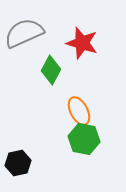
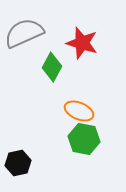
green diamond: moved 1 px right, 3 px up
orange ellipse: rotated 40 degrees counterclockwise
